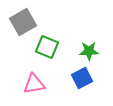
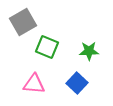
blue square: moved 5 px left, 5 px down; rotated 20 degrees counterclockwise
pink triangle: rotated 15 degrees clockwise
